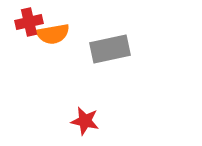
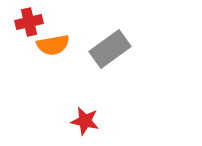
orange semicircle: moved 11 px down
gray rectangle: rotated 24 degrees counterclockwise
